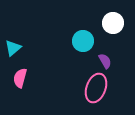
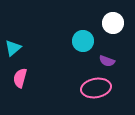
purple semicircle: moved 2 px right; rotated 140 degrees clockwise
pink ellipse: rotated 60 degrees clockwise
